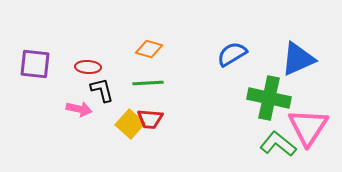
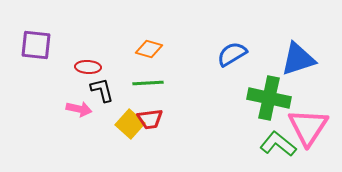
blue triangle: rotated 6 degrees clockwise
purple square: moved 1 px right, 19 px up
red trapezoid: rotated 12 degrees counterclockwise
